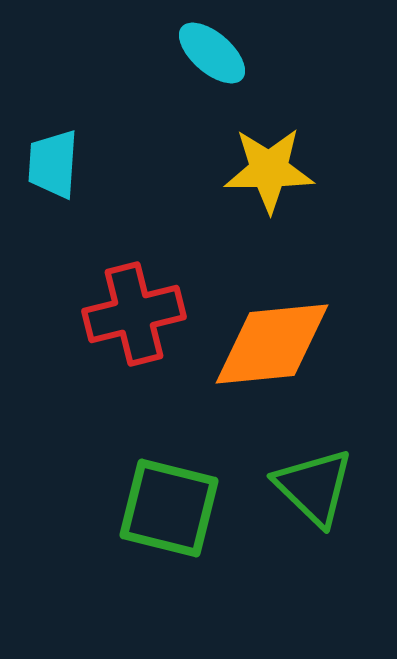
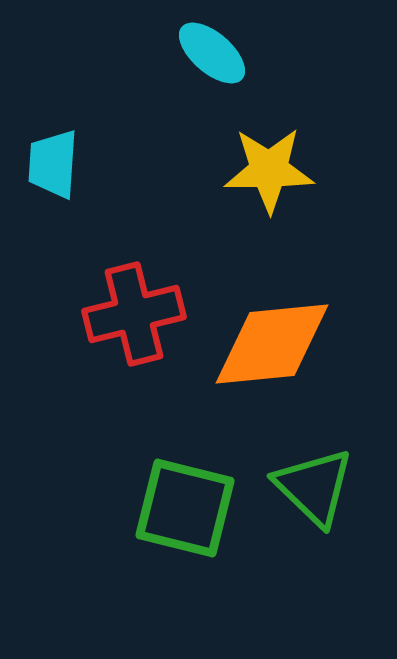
green square: moved 16 px right
